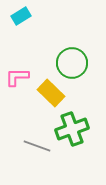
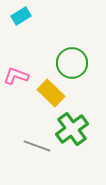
pink L-shape: moved 1 px left, 1 px up; rotated 20 degrees clockwise
green cross: rotated 16 degrees counterclockwise
